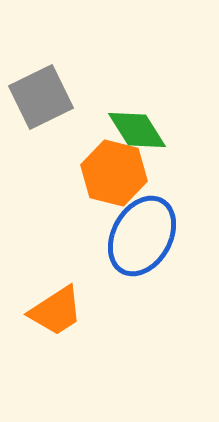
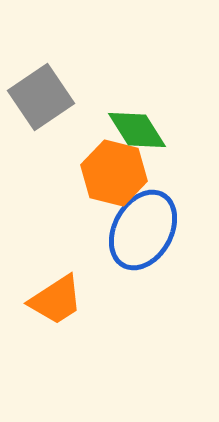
gray square: rotated 8 degrees counterclockwise
blue ellipse: moved 1 px right, 6 px up
orange trapezoid: moved 11 px up
